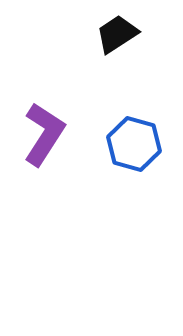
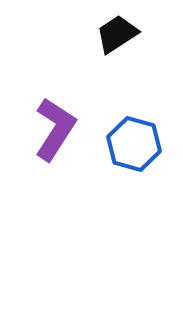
purple L-shape: moved 11 px right, 5 px up
